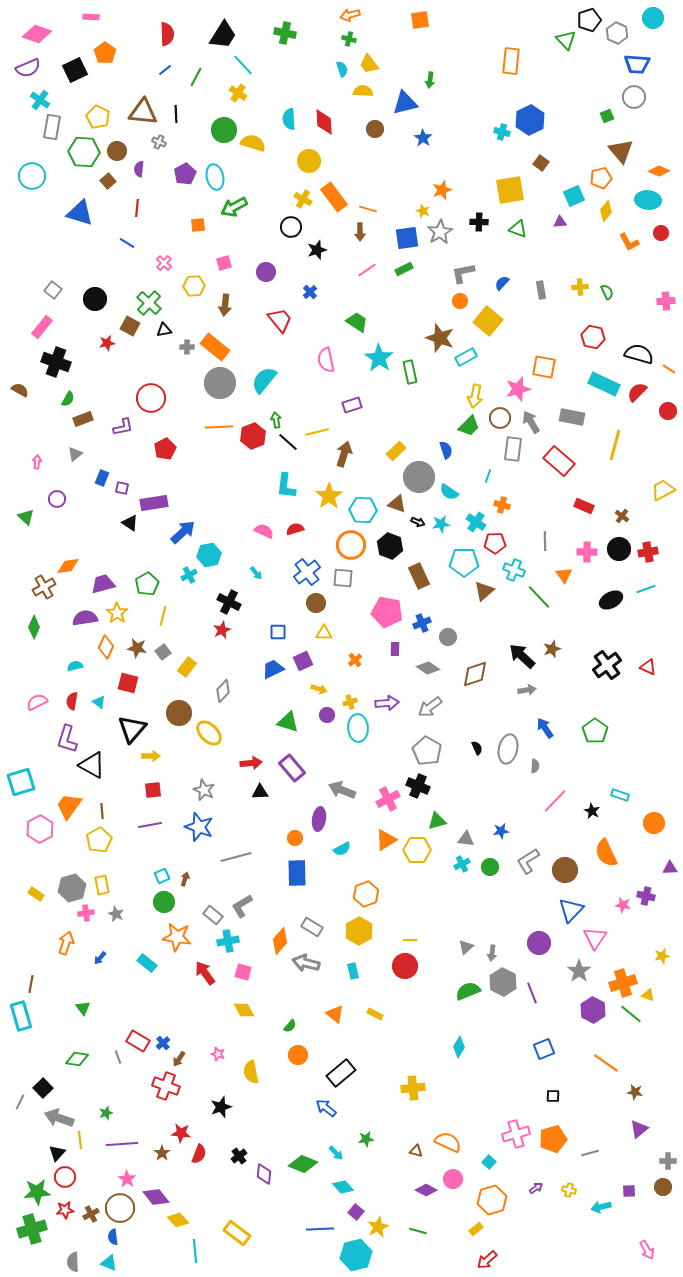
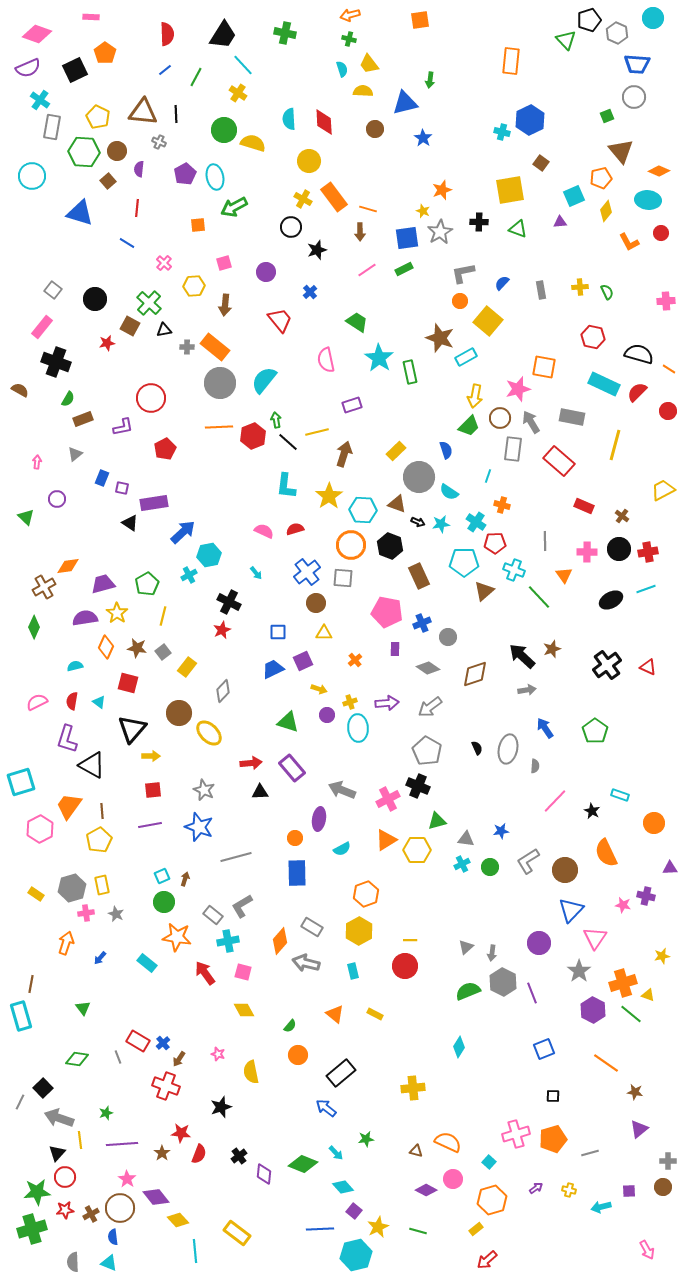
purple square at (356, 1212): moved 2 px left, 1 px up
